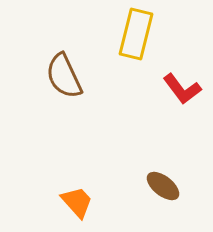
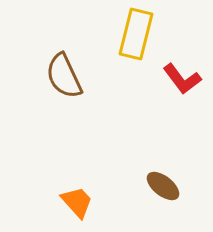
red L-shape: moved 10 px up
